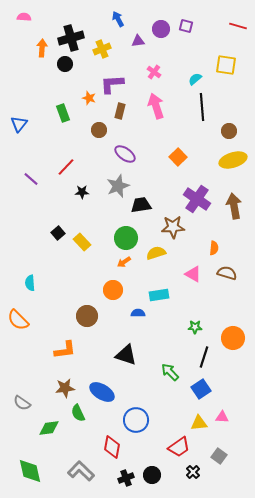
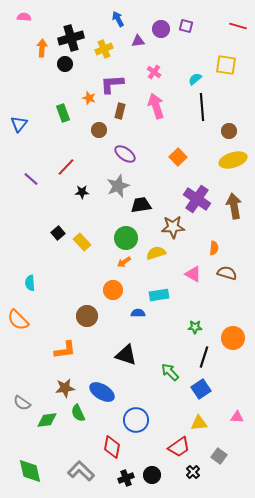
yellow cross at (102, 49): moved 2 px right
pink triangle at (222, 417): moved 15 px right
green diamond at (49, 428): moved 2 px left, 8 px up
